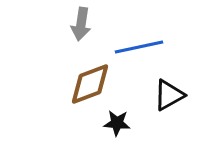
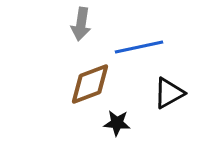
black triangle: moved 2 px up
